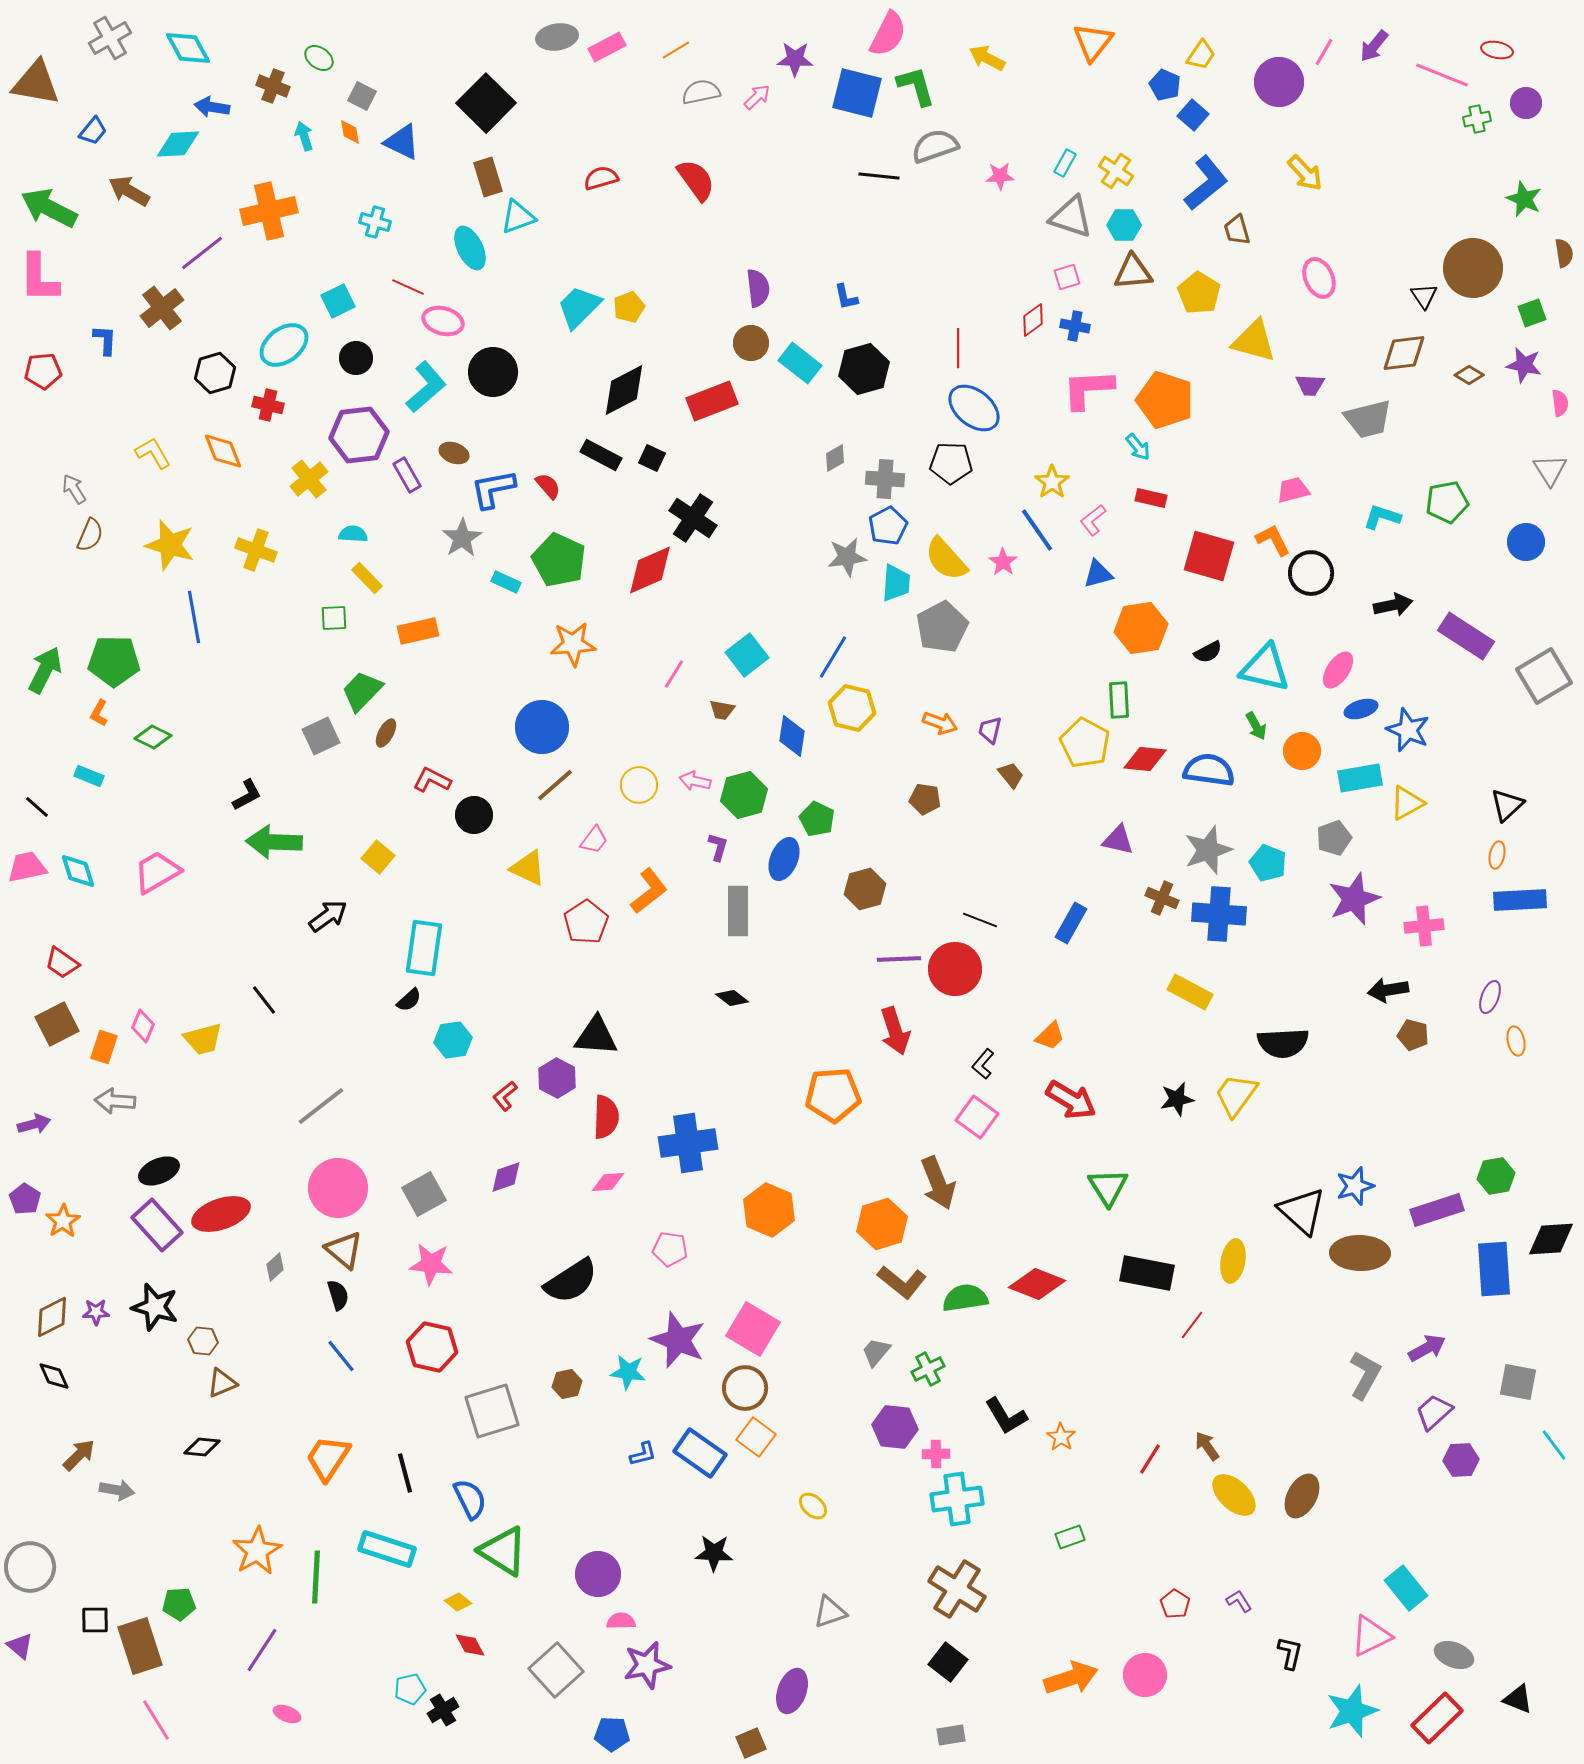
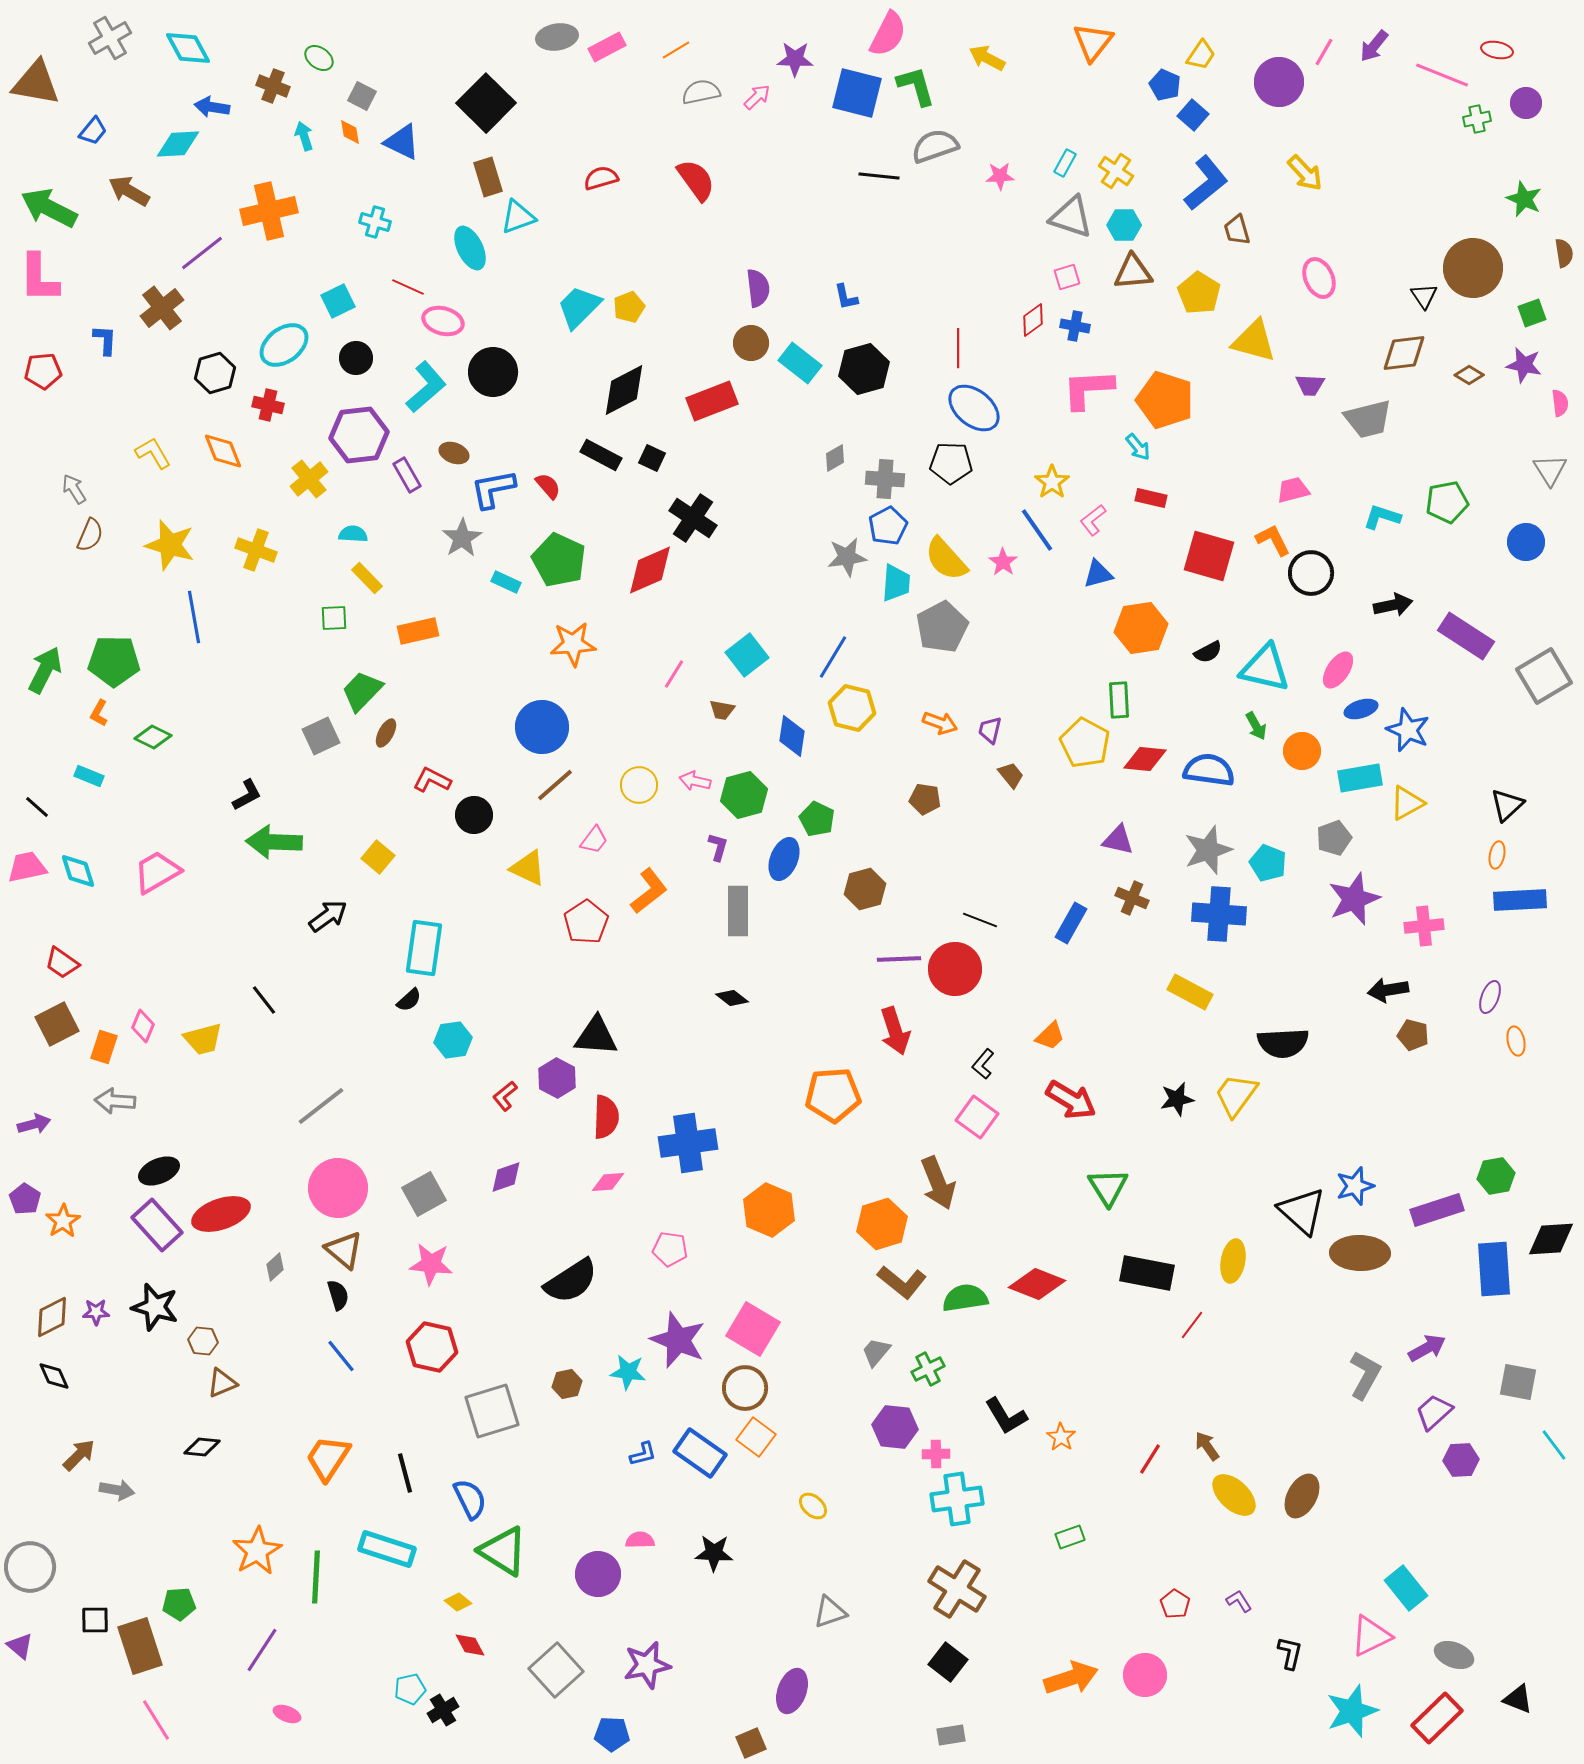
brown cross at (1162, 898): moved 30 px left
pink semicircle at (621, 1621): moved 19 px right, 81 px up
